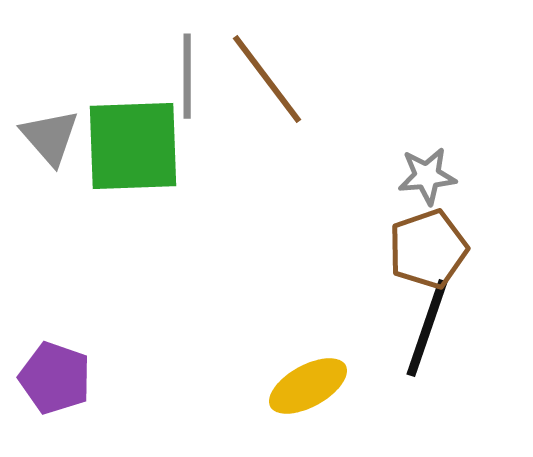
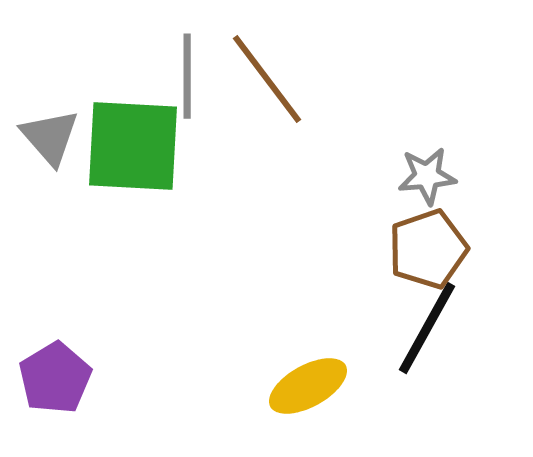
green square: rotated 5 degrees clockwise
black line: rotated 10 degrees clockwise
purple pentagon: rotated 22 degrees clockwise
